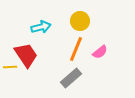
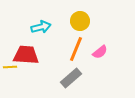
red trapezoid: rotated 52 degrees counterclockwise
